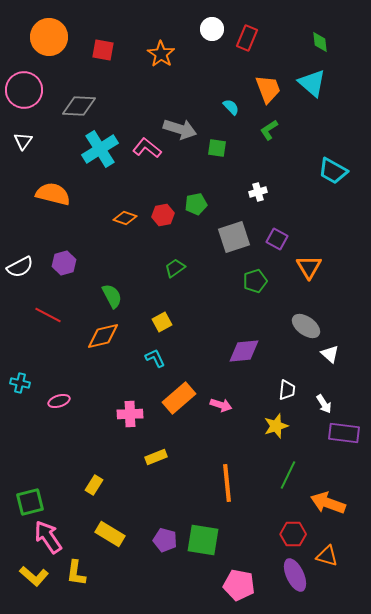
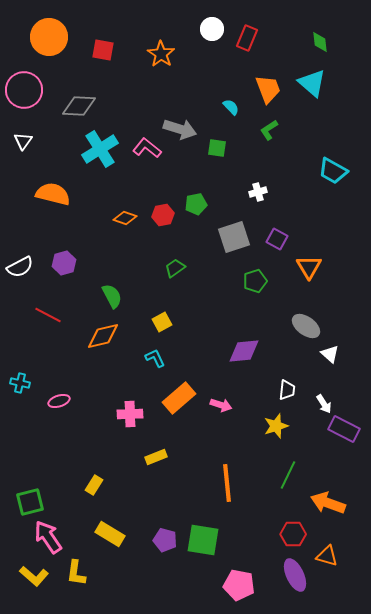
purple rectangle at (344, 433): moved 4 px up; rotated 20 degrees clockwise
